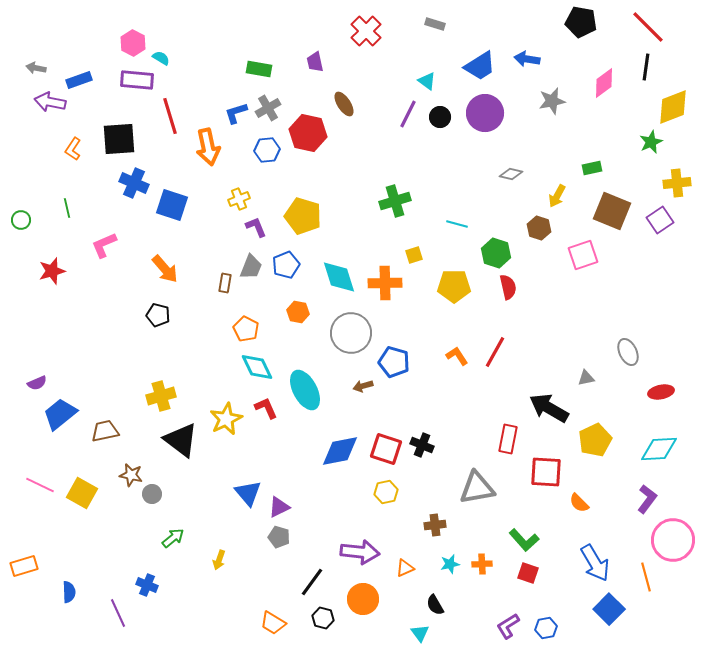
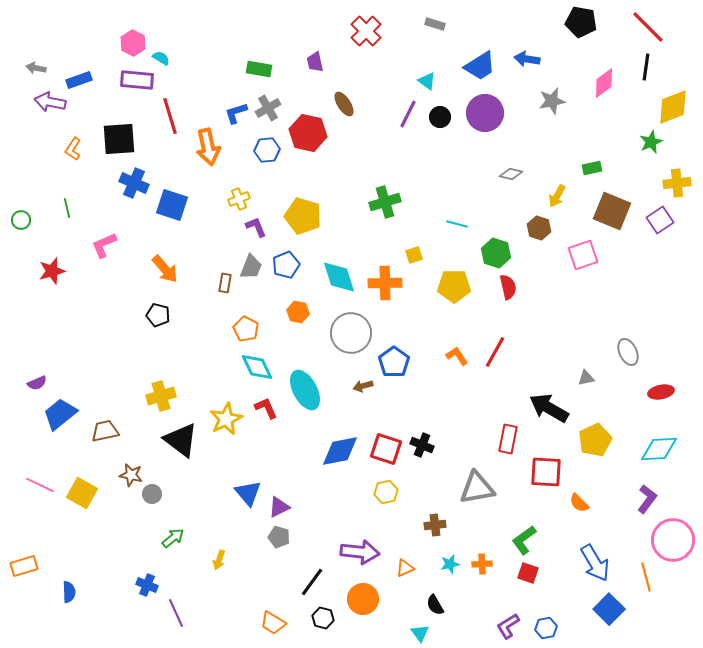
green cross at (395, 201): moved 10 px left, 1 px down
blue pentagon at (394, 362): rotated 20 degrees clockwise
green L-shape at (524, 540): rotated 96 degrees clockwise
purple line at (118, 613): moved 58 px right
